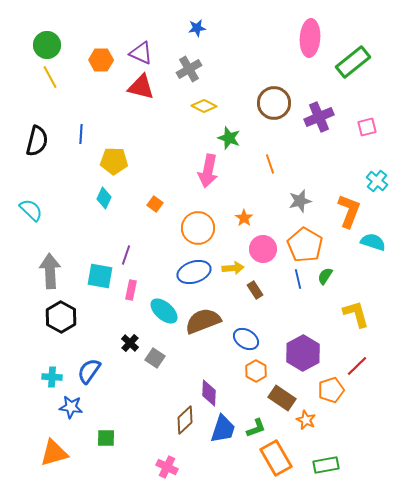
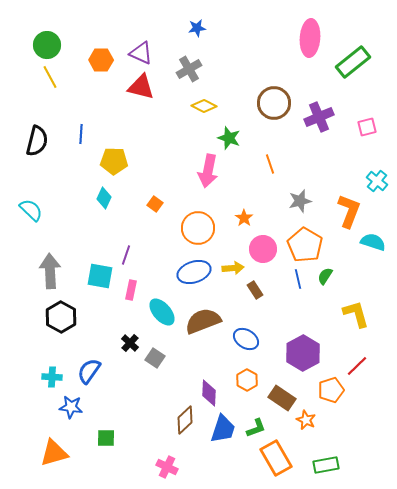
cyan ellipse at (164, 311): moved 2 px left, 1 px down; rotated 8 degrees clockwise
orange hexagon at (256, 371): moved 9 px left, 9 px down
